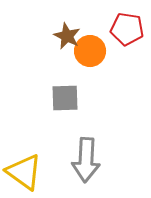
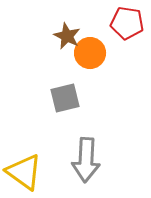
red pentagon: moved 6 px up
orange circle: moved 2 px down
gray square: rotated 12 degrees counterclockwise
